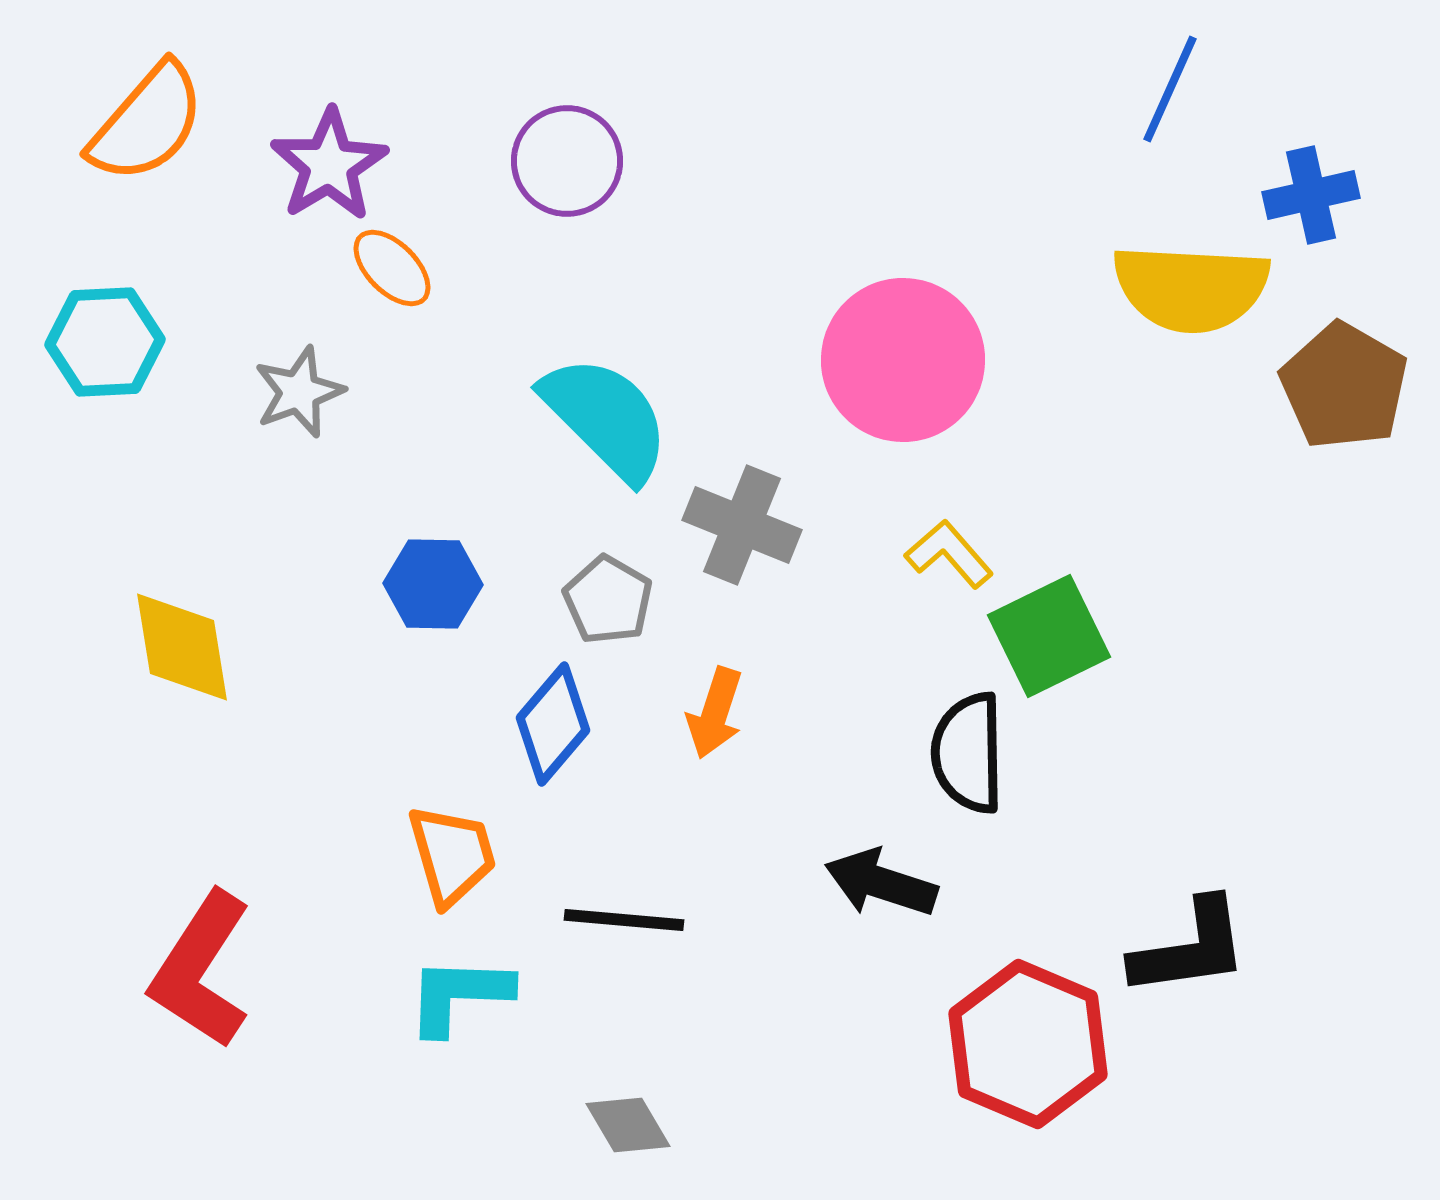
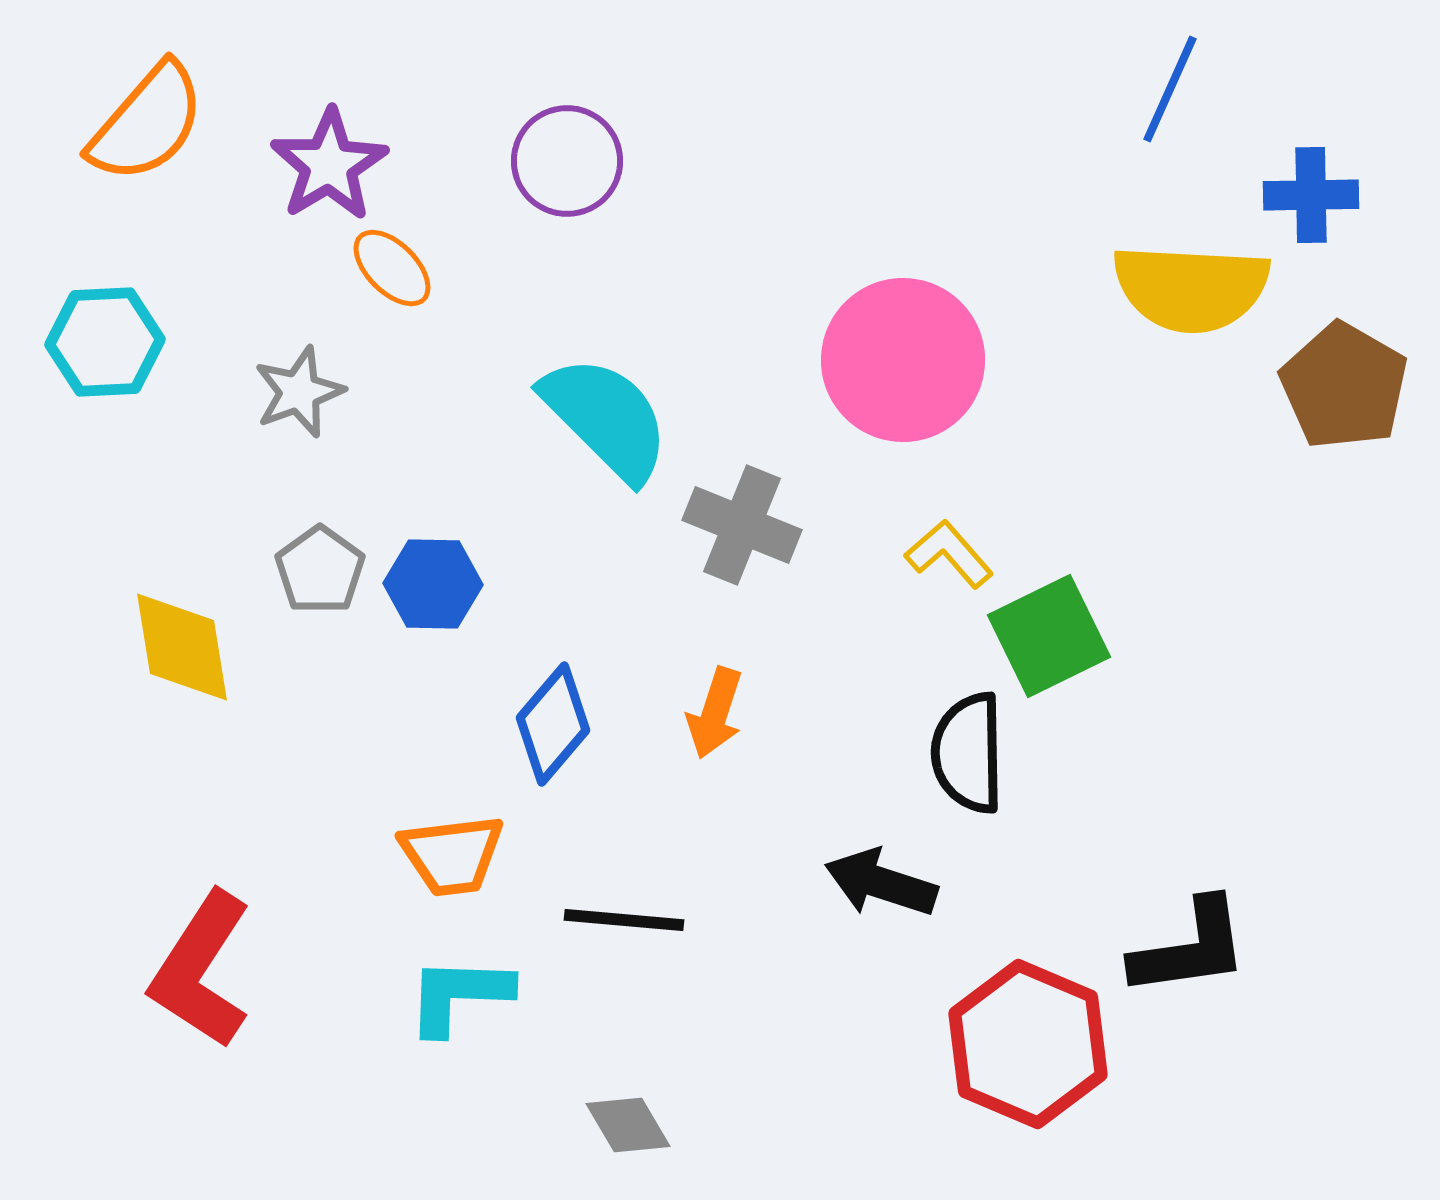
blue cross: rotated 12 degrees clockwise
gray pentagon: moved 288 px left, 30 px up; rotated 6 degrees clockwise
orange trapezoid: rotated 99 degrees clockwise
